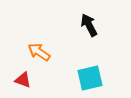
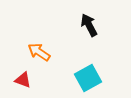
cyan square: moved 2 px left; rotated 16 degrees counterclockwise
